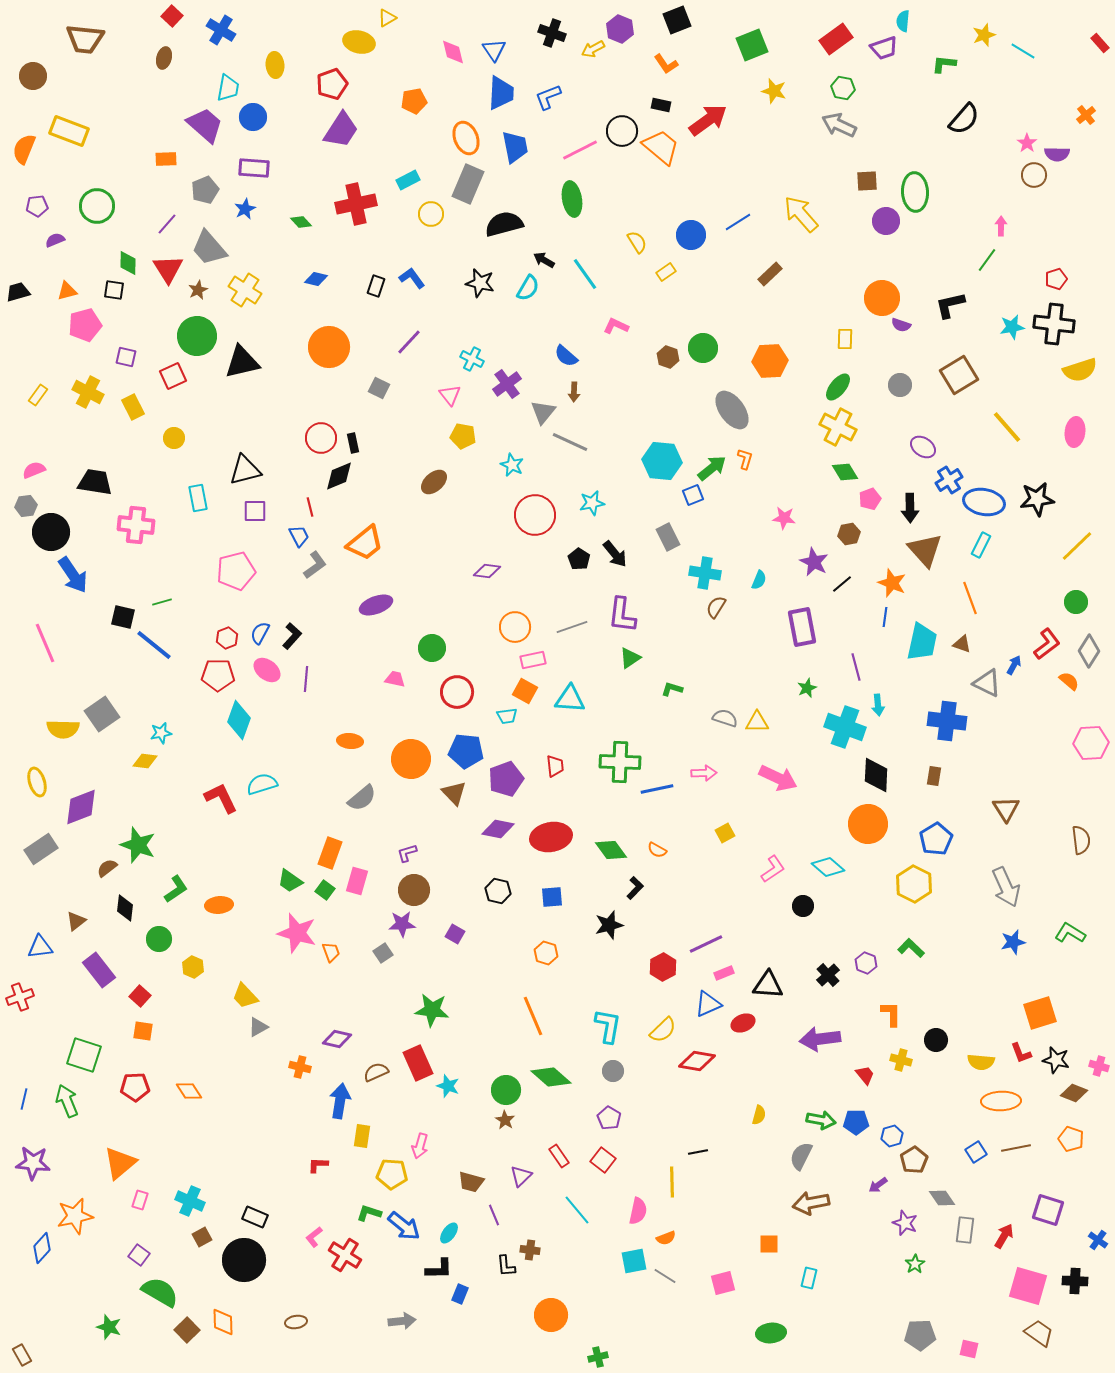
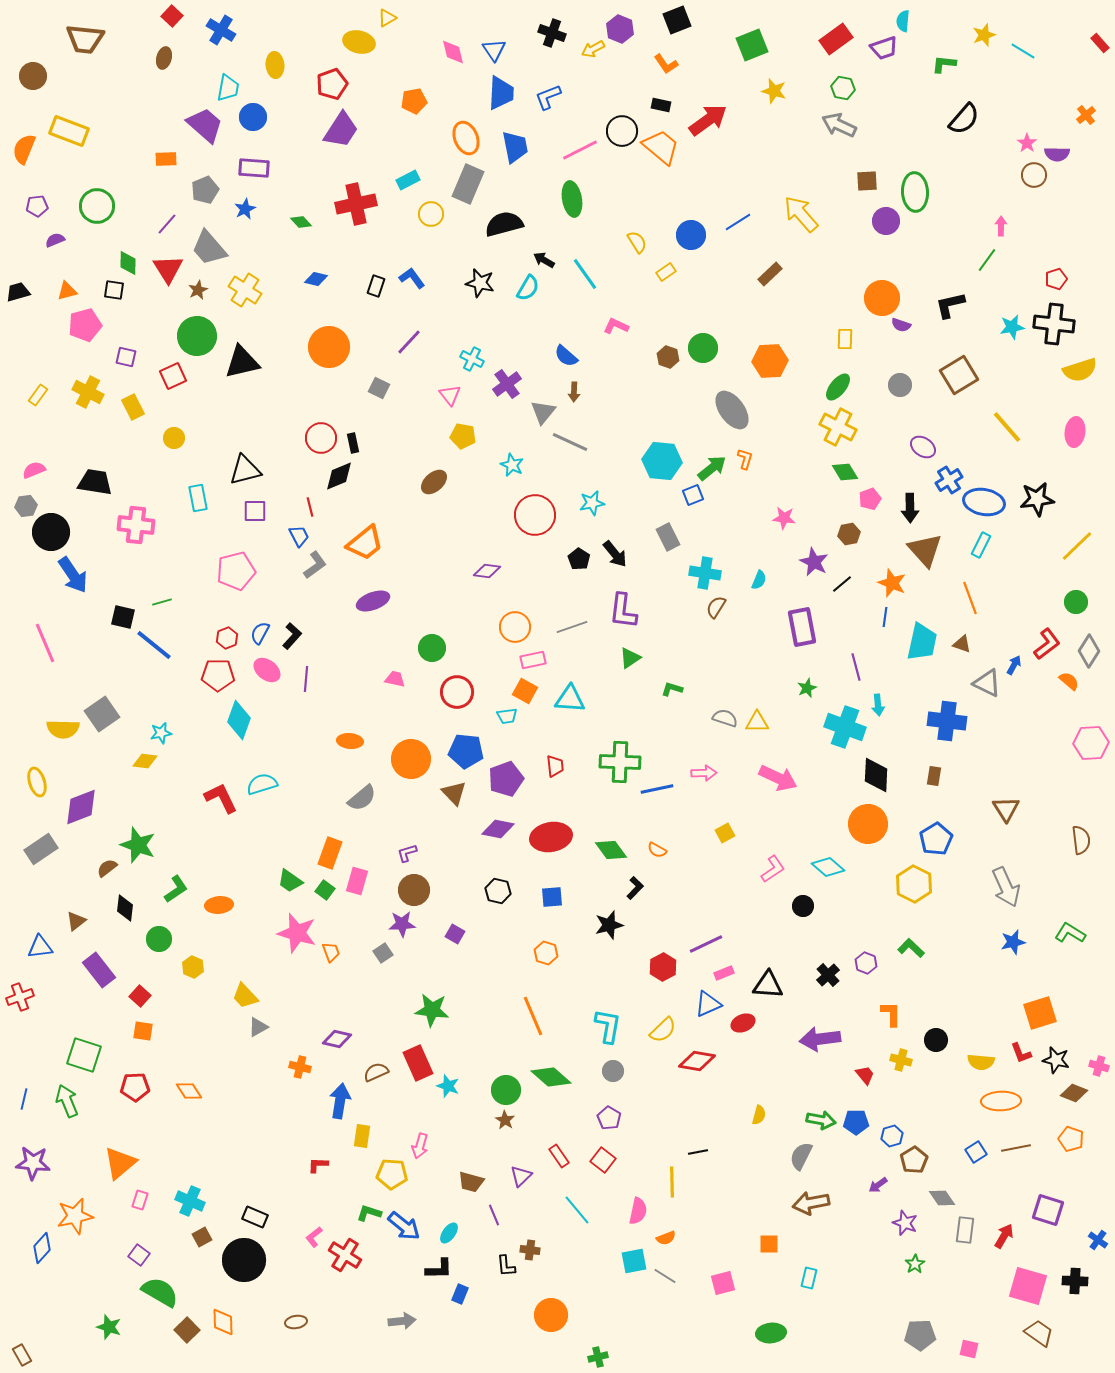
purple ellipse at (376, 605): moved 3 px left, 4 px up
purple L-shape at (622, 615): moved 1 px right, 4 px up
